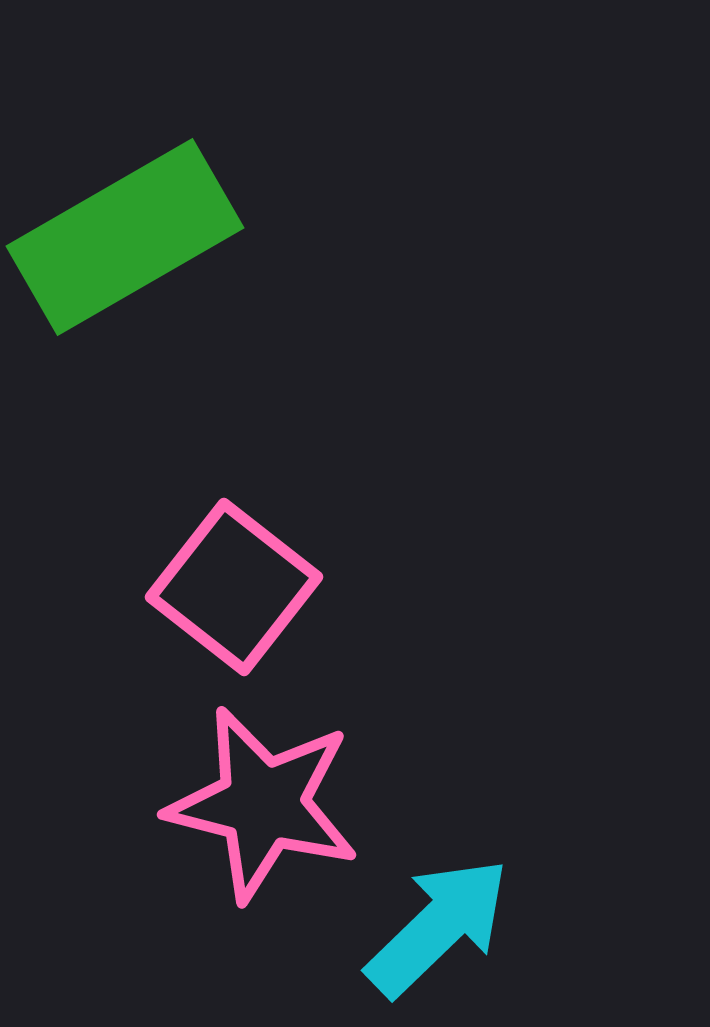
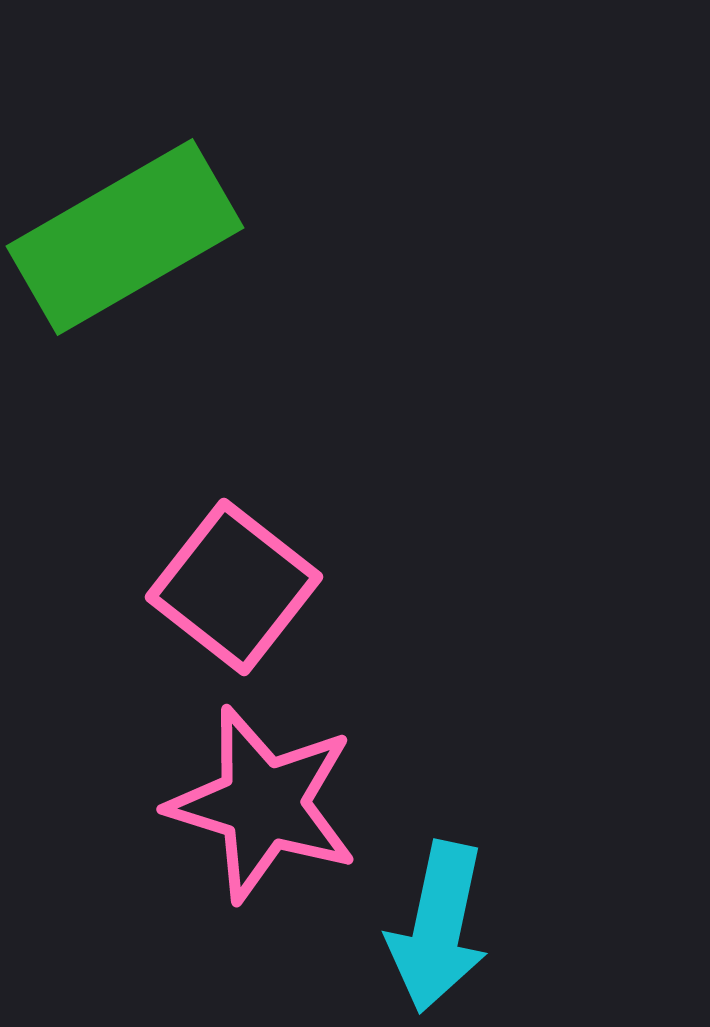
pink star: rotated 3 degrees clockwise
cyan arrow: rotated 146 degrees clockwise
